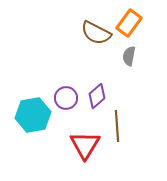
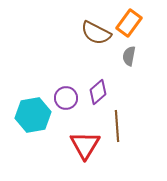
purple diamond: moved 1 px right, 4 px up
